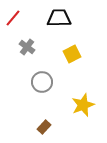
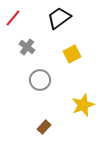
black trapezoid: rotated 35 degrees counterclockwise
gray circle: moved 2 px left, 2 px up
